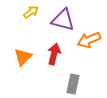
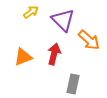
purple triangle: rotated 30 degrees clockwise
orange arrow: rotated 115 degrees counterclockwise
orange triangle: rotated 24 degrees clockwise
